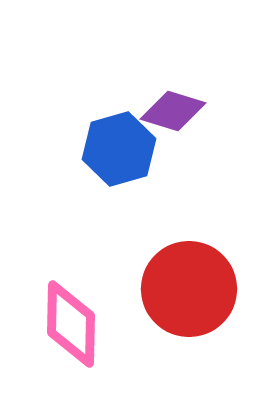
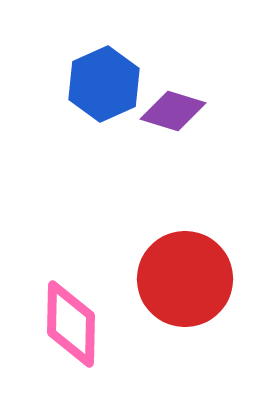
blue hexagon: moved 15 px left, 65 px up; rotated 8 degrees counterclockwise
red circle: moved 4 px left, 10 px up
